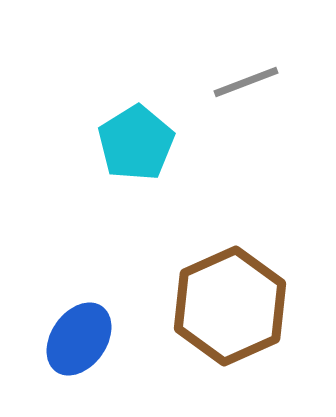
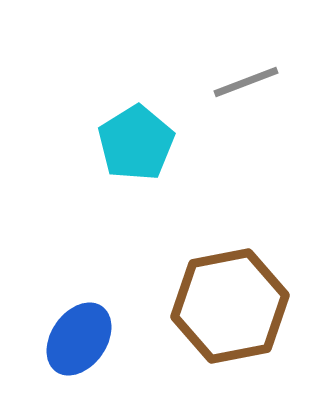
brown hexagon: rotated 13 degrees clockwise
